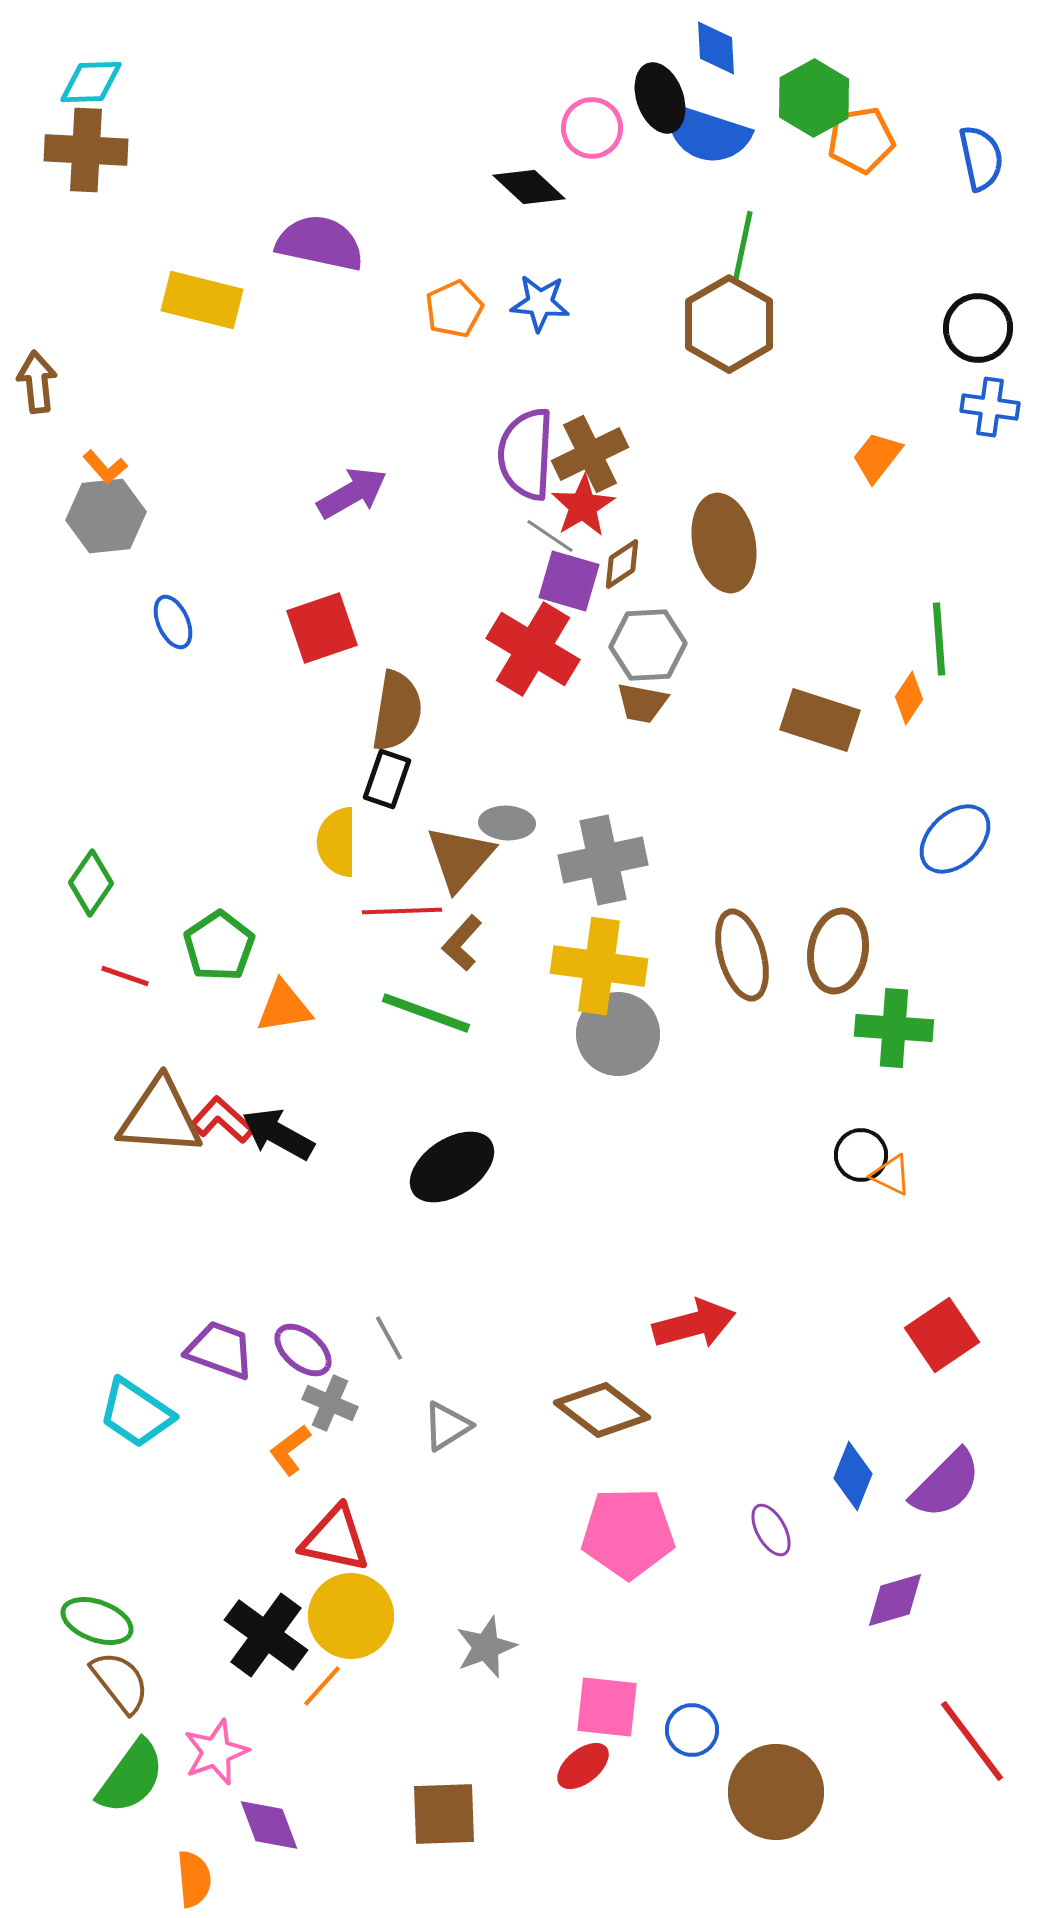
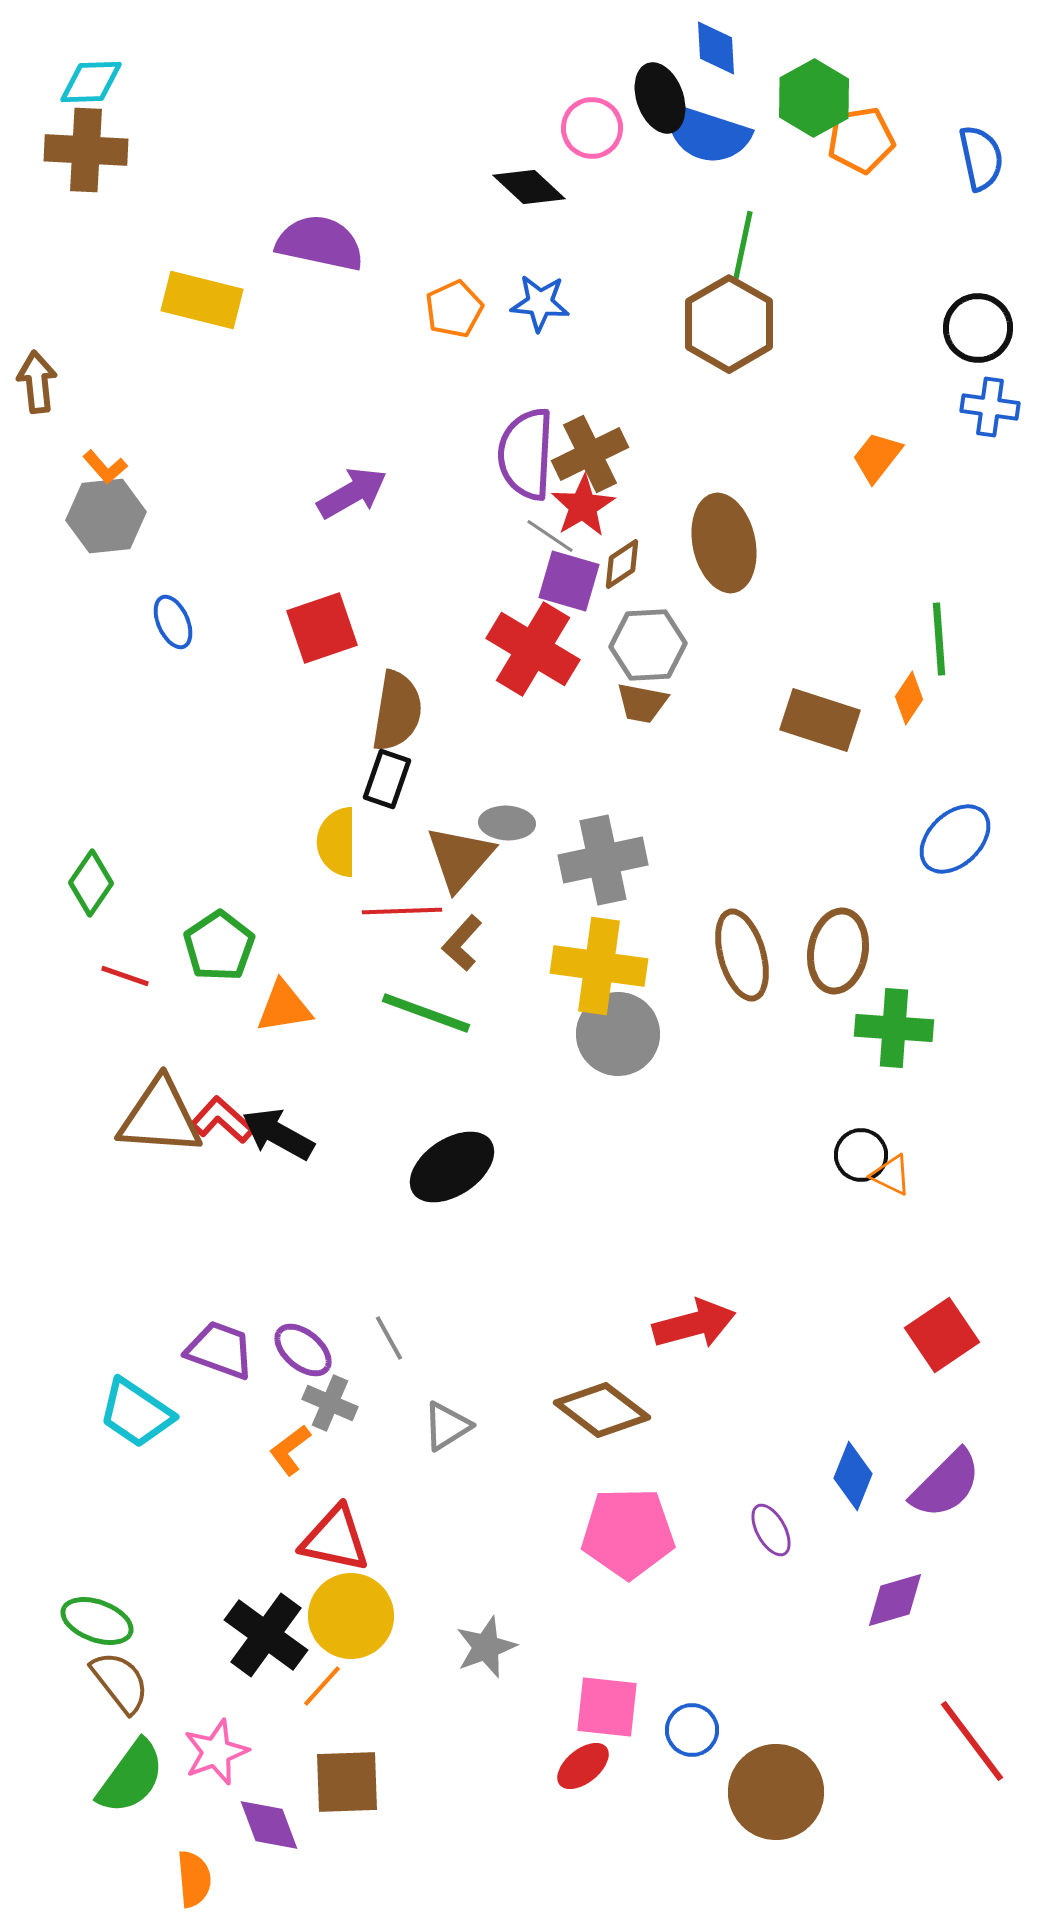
brown square at (444, 1814): moved 97 px left, 32 px up
